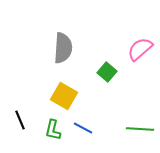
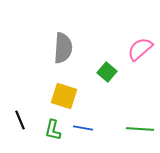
yellow square: rotated 12 degrees counterclockwise
blue line: rotated 18 degrees counterclockwise
